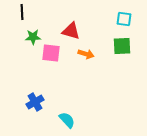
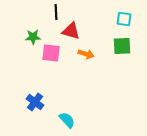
black line: moved 34 px right
blue cross: rotated 24 degrees counterclockwise
